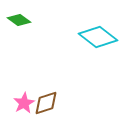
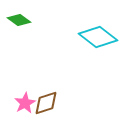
pink star: moved 1 px right
